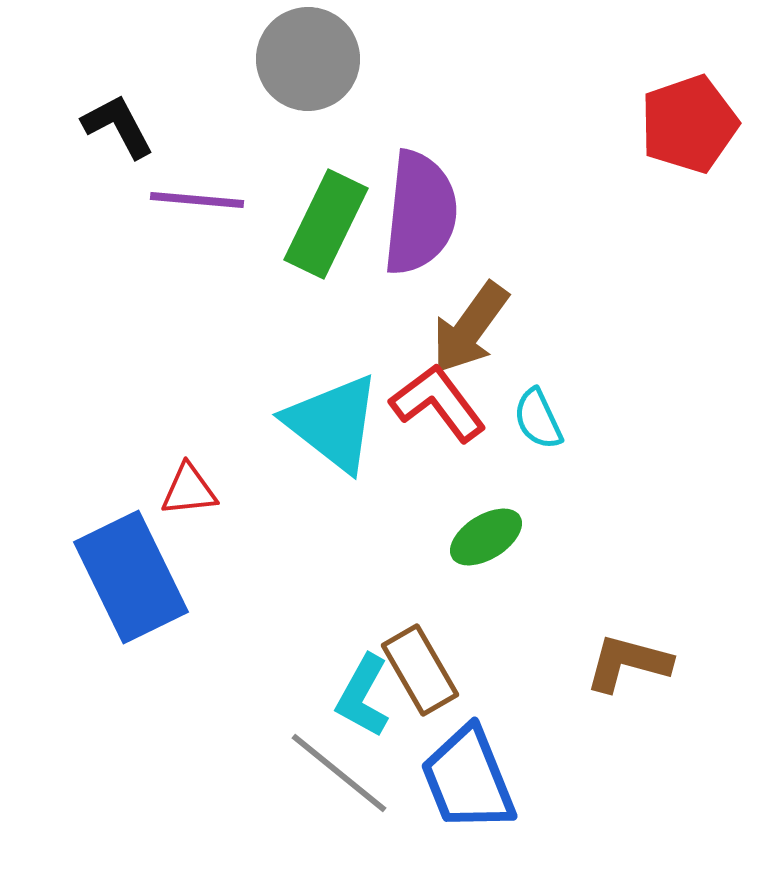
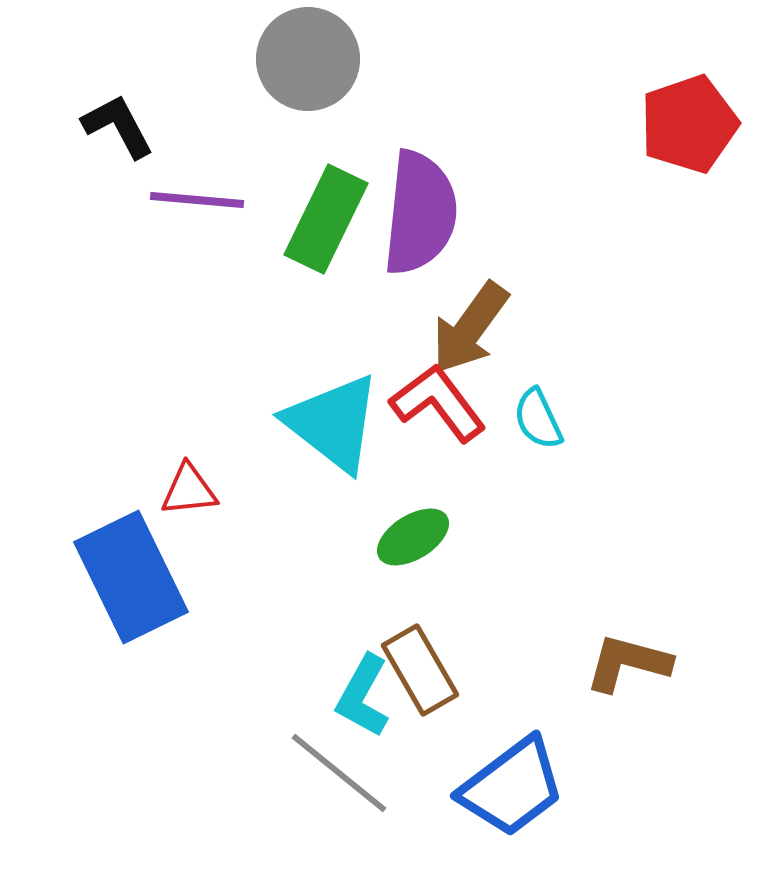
green rectangle: moved 5 px up
green ellipse: moved 73 px left
blue trapezoid: moved 44 px right, 8 px down; rotated 105 degrees counterclockwise
